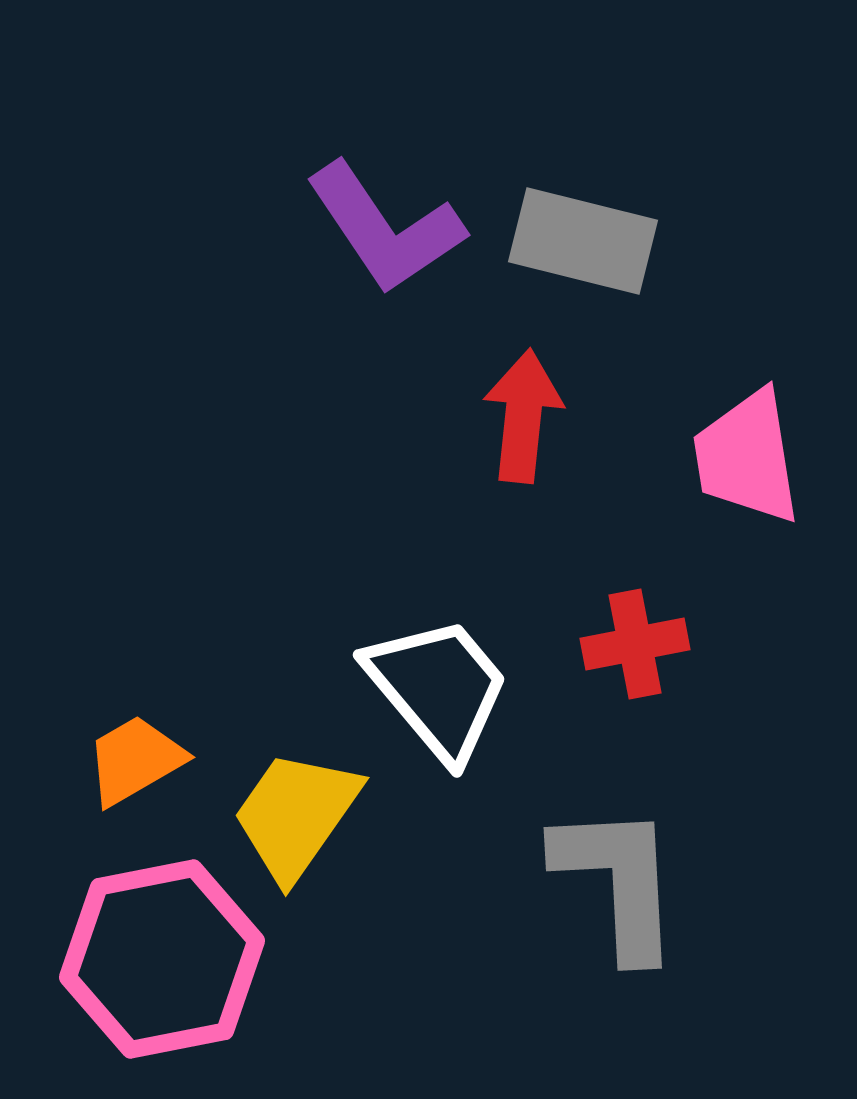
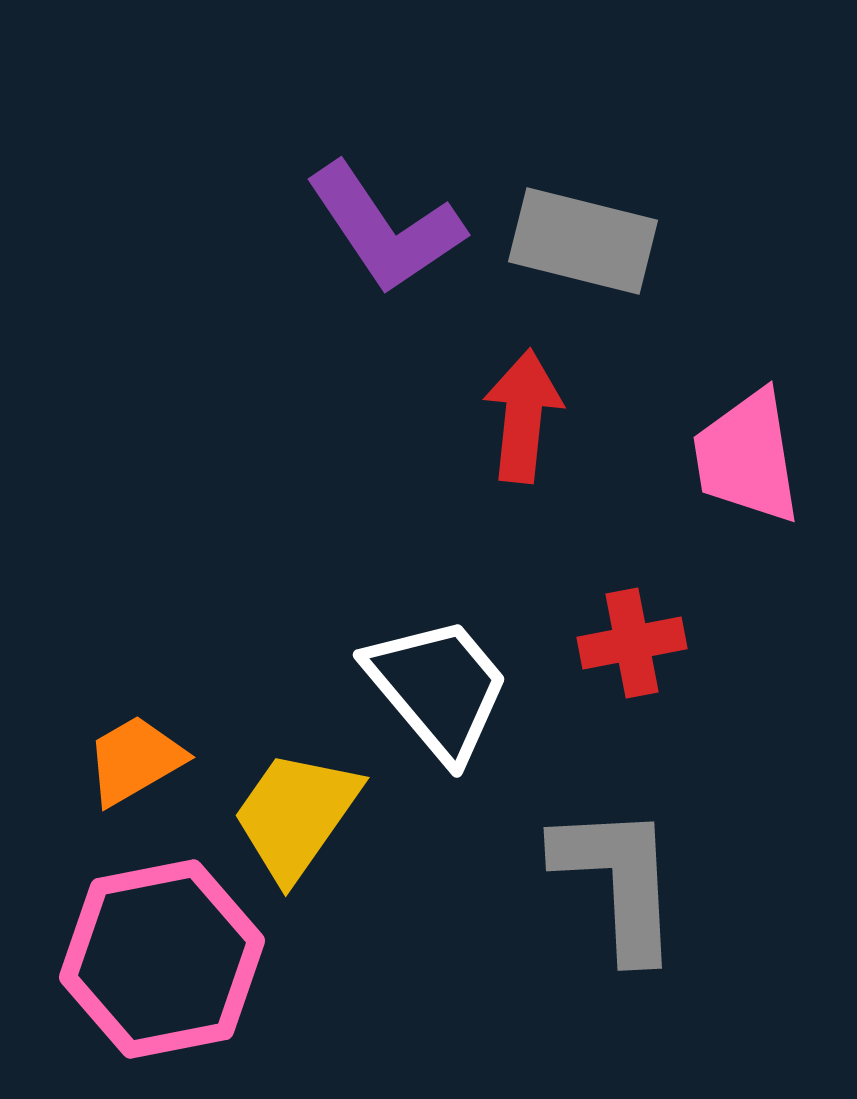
red cross: moved 3 px left, 1 px up
